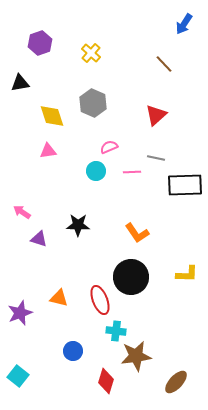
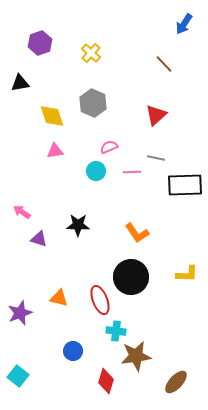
pink triangle: moved 7 px right
